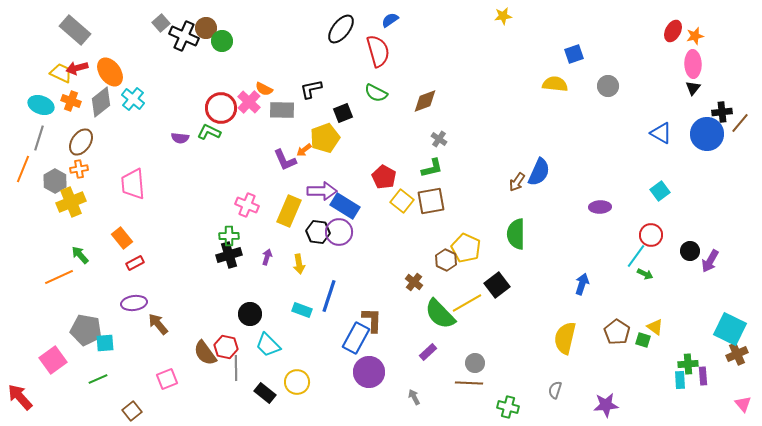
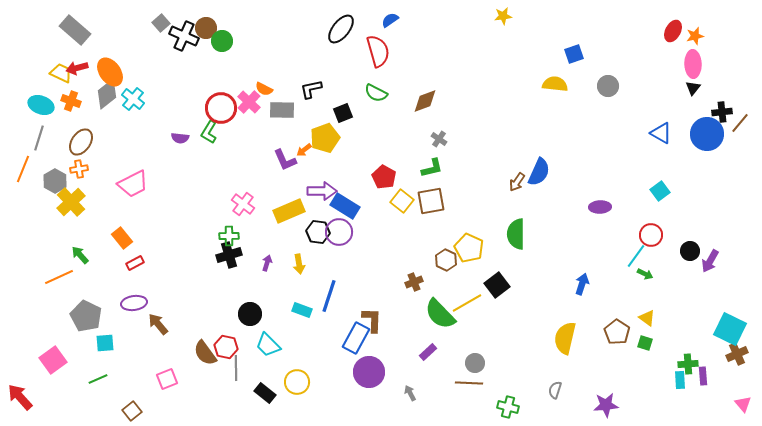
gray diamond at (101, 102): moved 6 px right, 8 px up
green L-shape at (209, 132): rotated 85 degrees counterclockwise
pink trapezoid at (133, 184): rotated 112 degrees counterclockwise
yellow cross at (71, 202): rotated 20 degrees counterclockwise
pink cross at (247, 205): moved 4 px left, 1 px up; rotated 15 degrees clockwise
yellow rectangle at (289, 211): rotated 44 degrees clockwise
yellow pentagon at (466, 248): moved 3 px right
purple arrow at (267, 257): moved 6 px down
brown cross at (414, 282): rotated 30 degrees clockwise
yellow triangle at (655, 327): moved 8 px left, 9 px up
gray pentagon at (86, 330): moved 14 px up; rotated 16 degrees clockwise
green square at (643, 340): moved 2 px right, 3 px down
gray arrow at (414, 397): moved 4 px left, 4 px up
